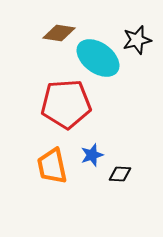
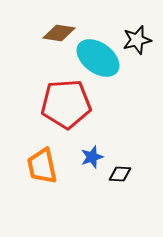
blue star: moved 2 px down
orange trapezoid: moved 10 px left
